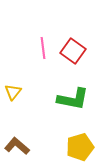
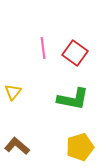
red square: moved 2 px right, 2 px down
